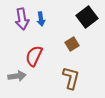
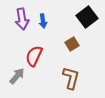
blue arrow: moved 2 px right, 2 px down
gray arrow: rotated 42 degrees counterclockwise
